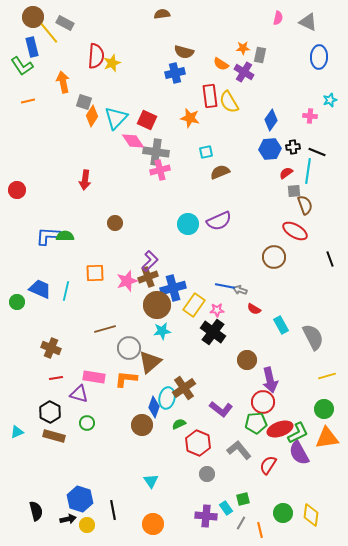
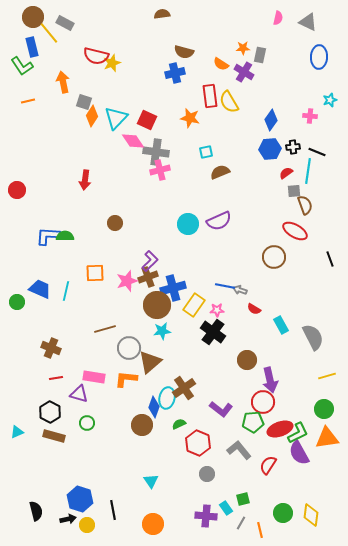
red semicircle at (96, 56): rotated 100 degrees clockwise
green pentagon at (256, 423): moved 3 px left, 1 px up
